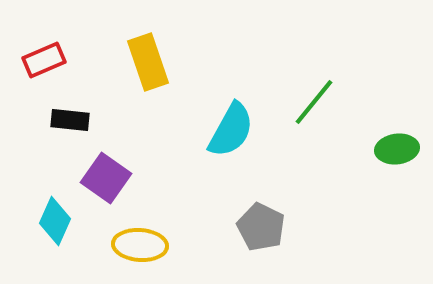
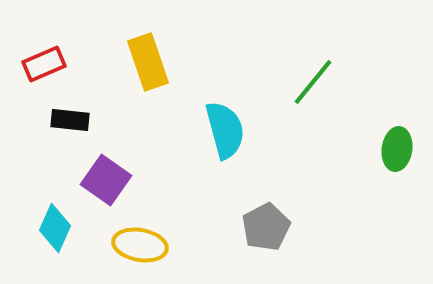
red rectangle: moved 4 px down
green line: moved 1 px left, 20 px up
cyan semicircle: moved 6 px left; rotated 44 degrees counterclockwise
green ellipse: rotated 75 degrees counterclockwise
purple square: moved 2 px down
cyan diamond: moved 7 px down
gray pentagon: moved 5 px right; rotated 18 degrees clockwise
yellow ellipse: rotated 6 degrees clockwise
